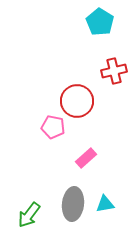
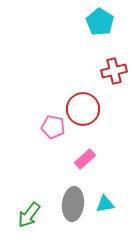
red circle: moved 6 px right, 8 px down
pink rectangle: moved 1 px left, 1 px down
